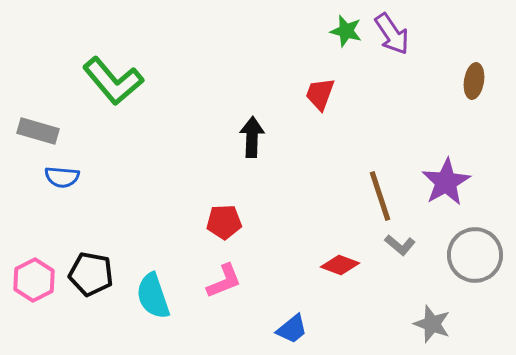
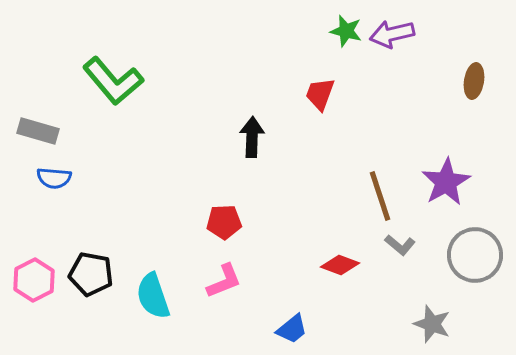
purple arrow: rotated 111 degrees clockwise
blue semicircle: moved 8 px left, 1 px down
